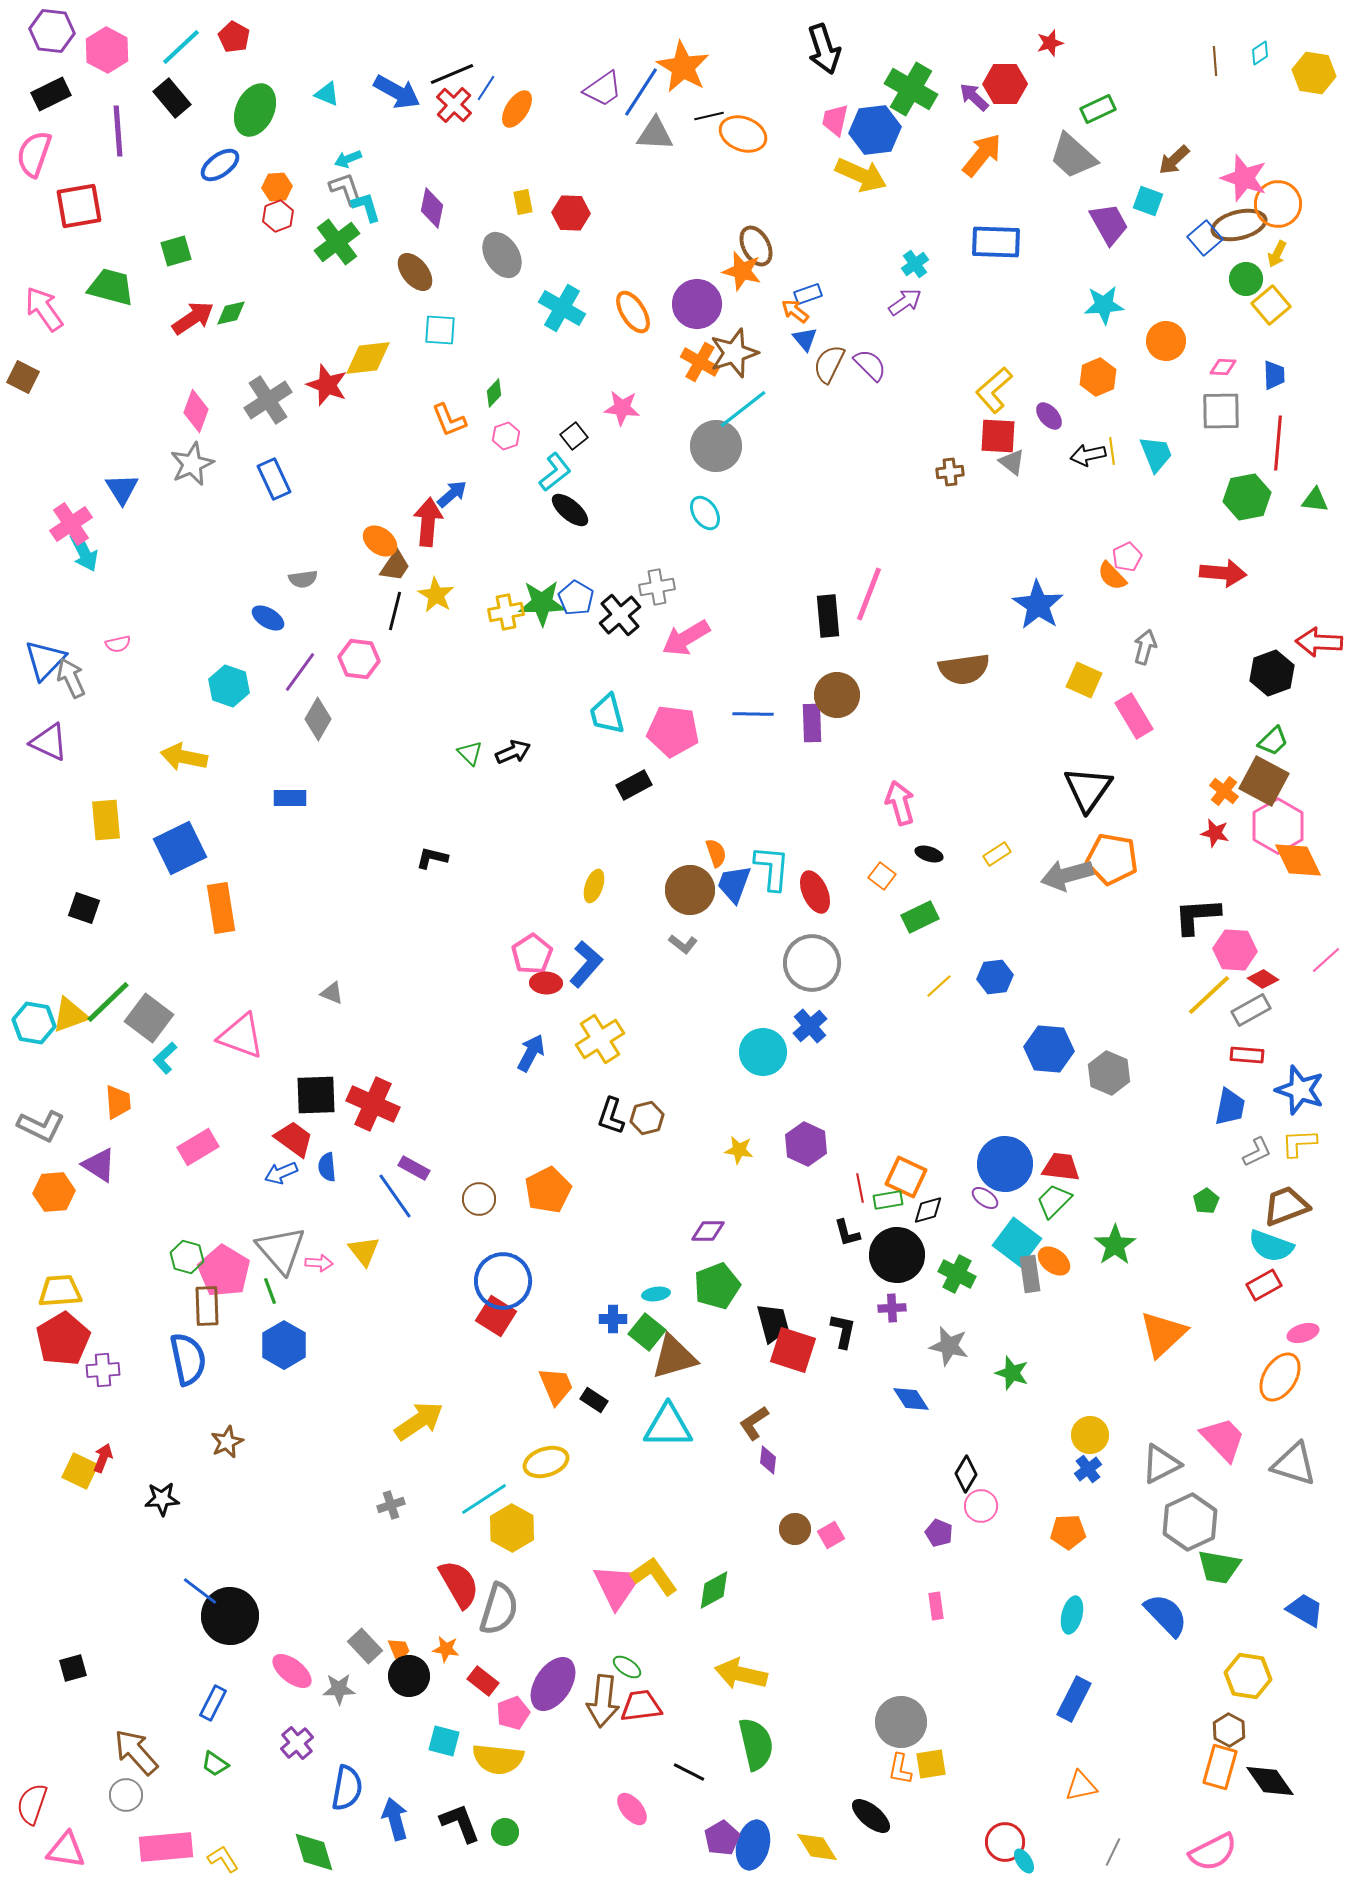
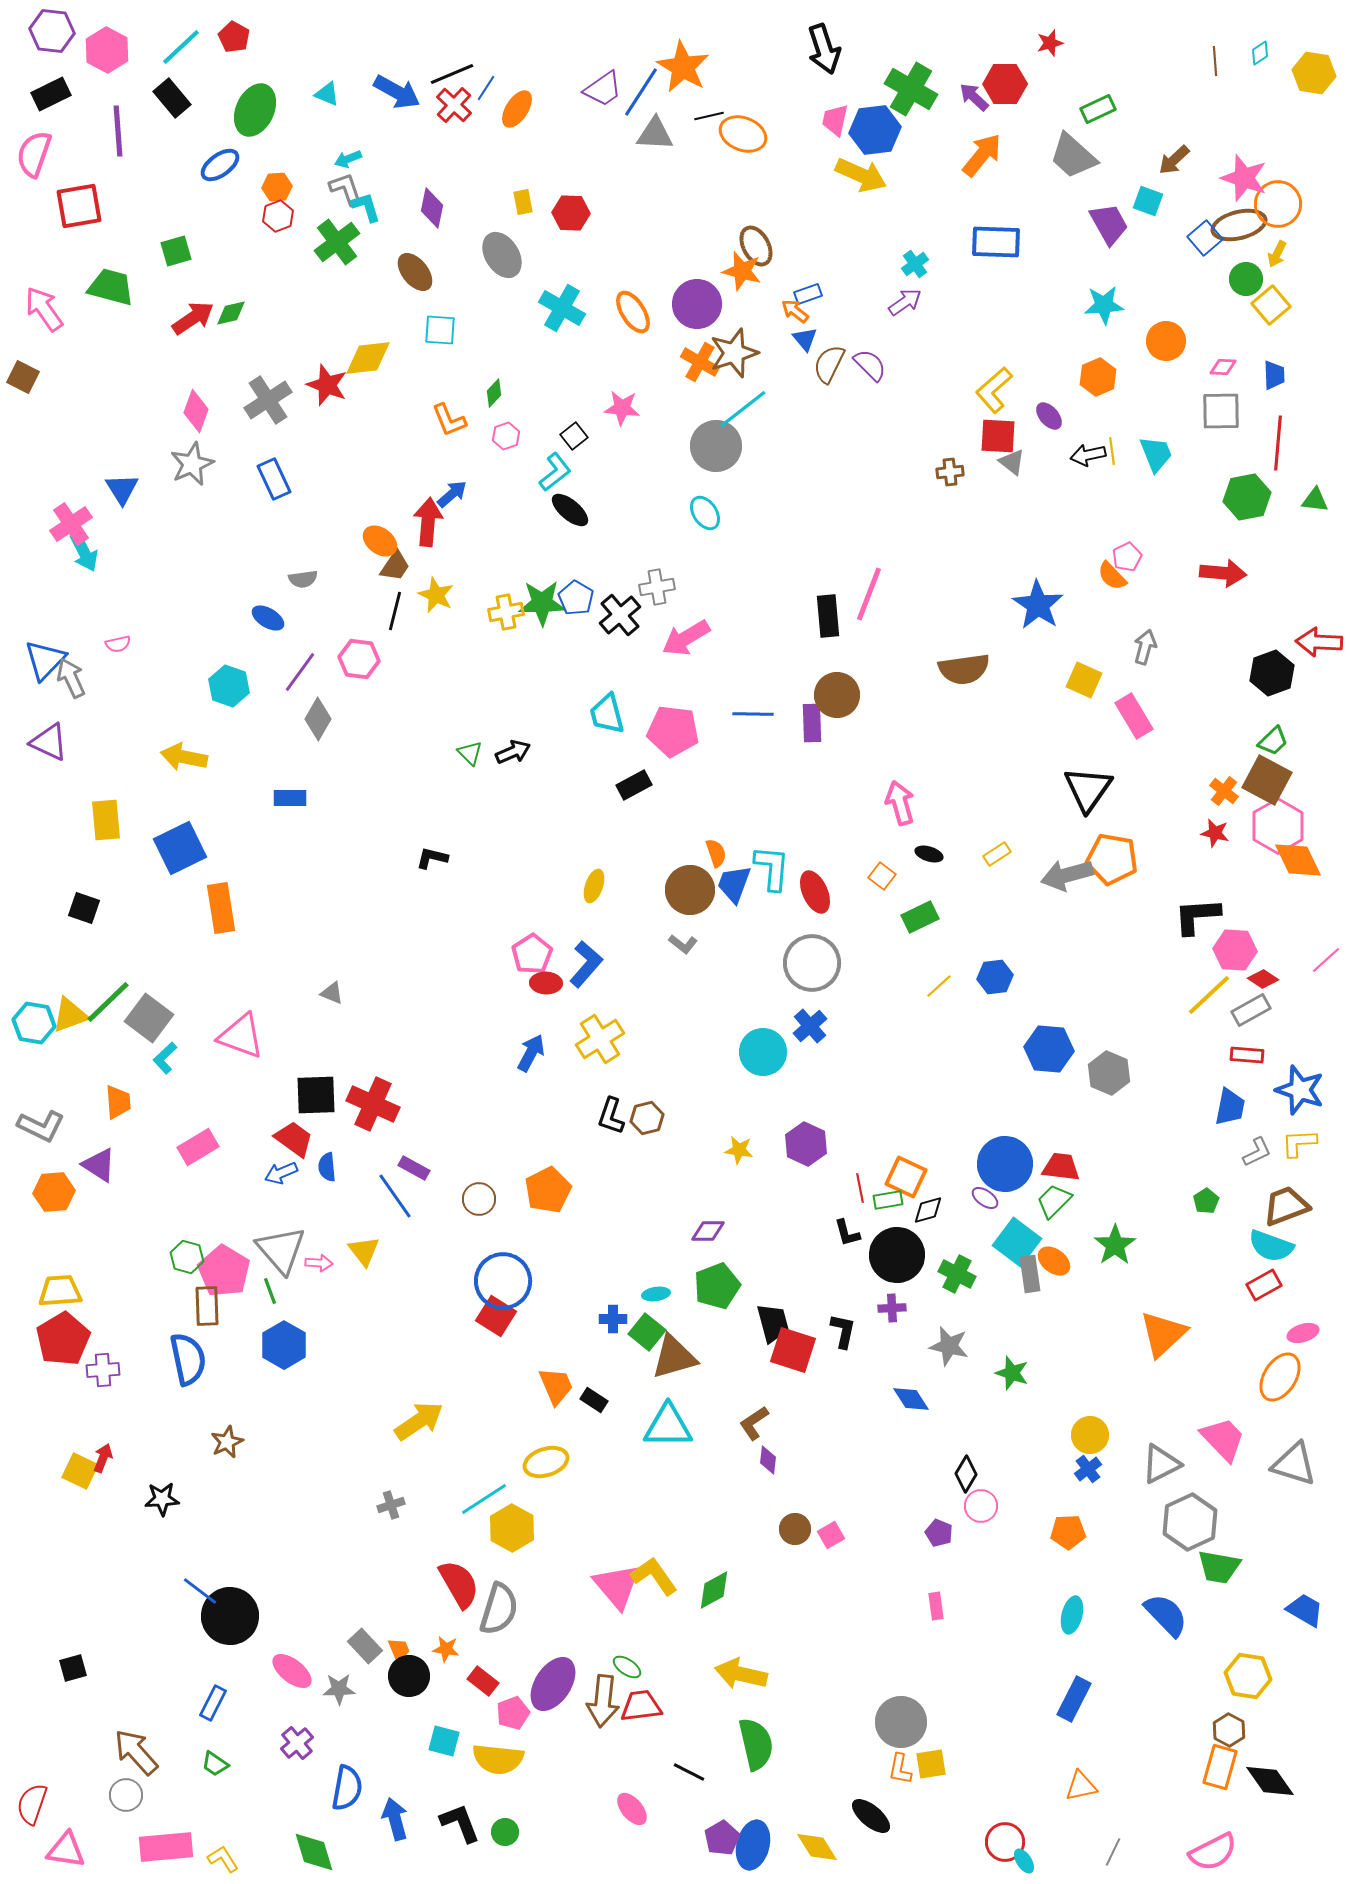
yellow star at (436, 595): rotated 6 degrees counterclockwise
brown square at (1264, 781): moved 3 px right, 1 px up
pink triangle at (617, 1586): rotated 14 degrees counterclockwise
